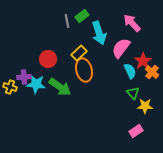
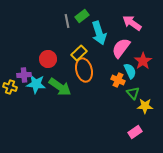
pink arrow: rotated 12 degrees counterclockwise
orange cross: moved 34 px left, 8 px down; rotated 16 degrees counterclockwise
purple cross: moved 2 px up
pink rectangle: moved 1 px left, 1 px down
